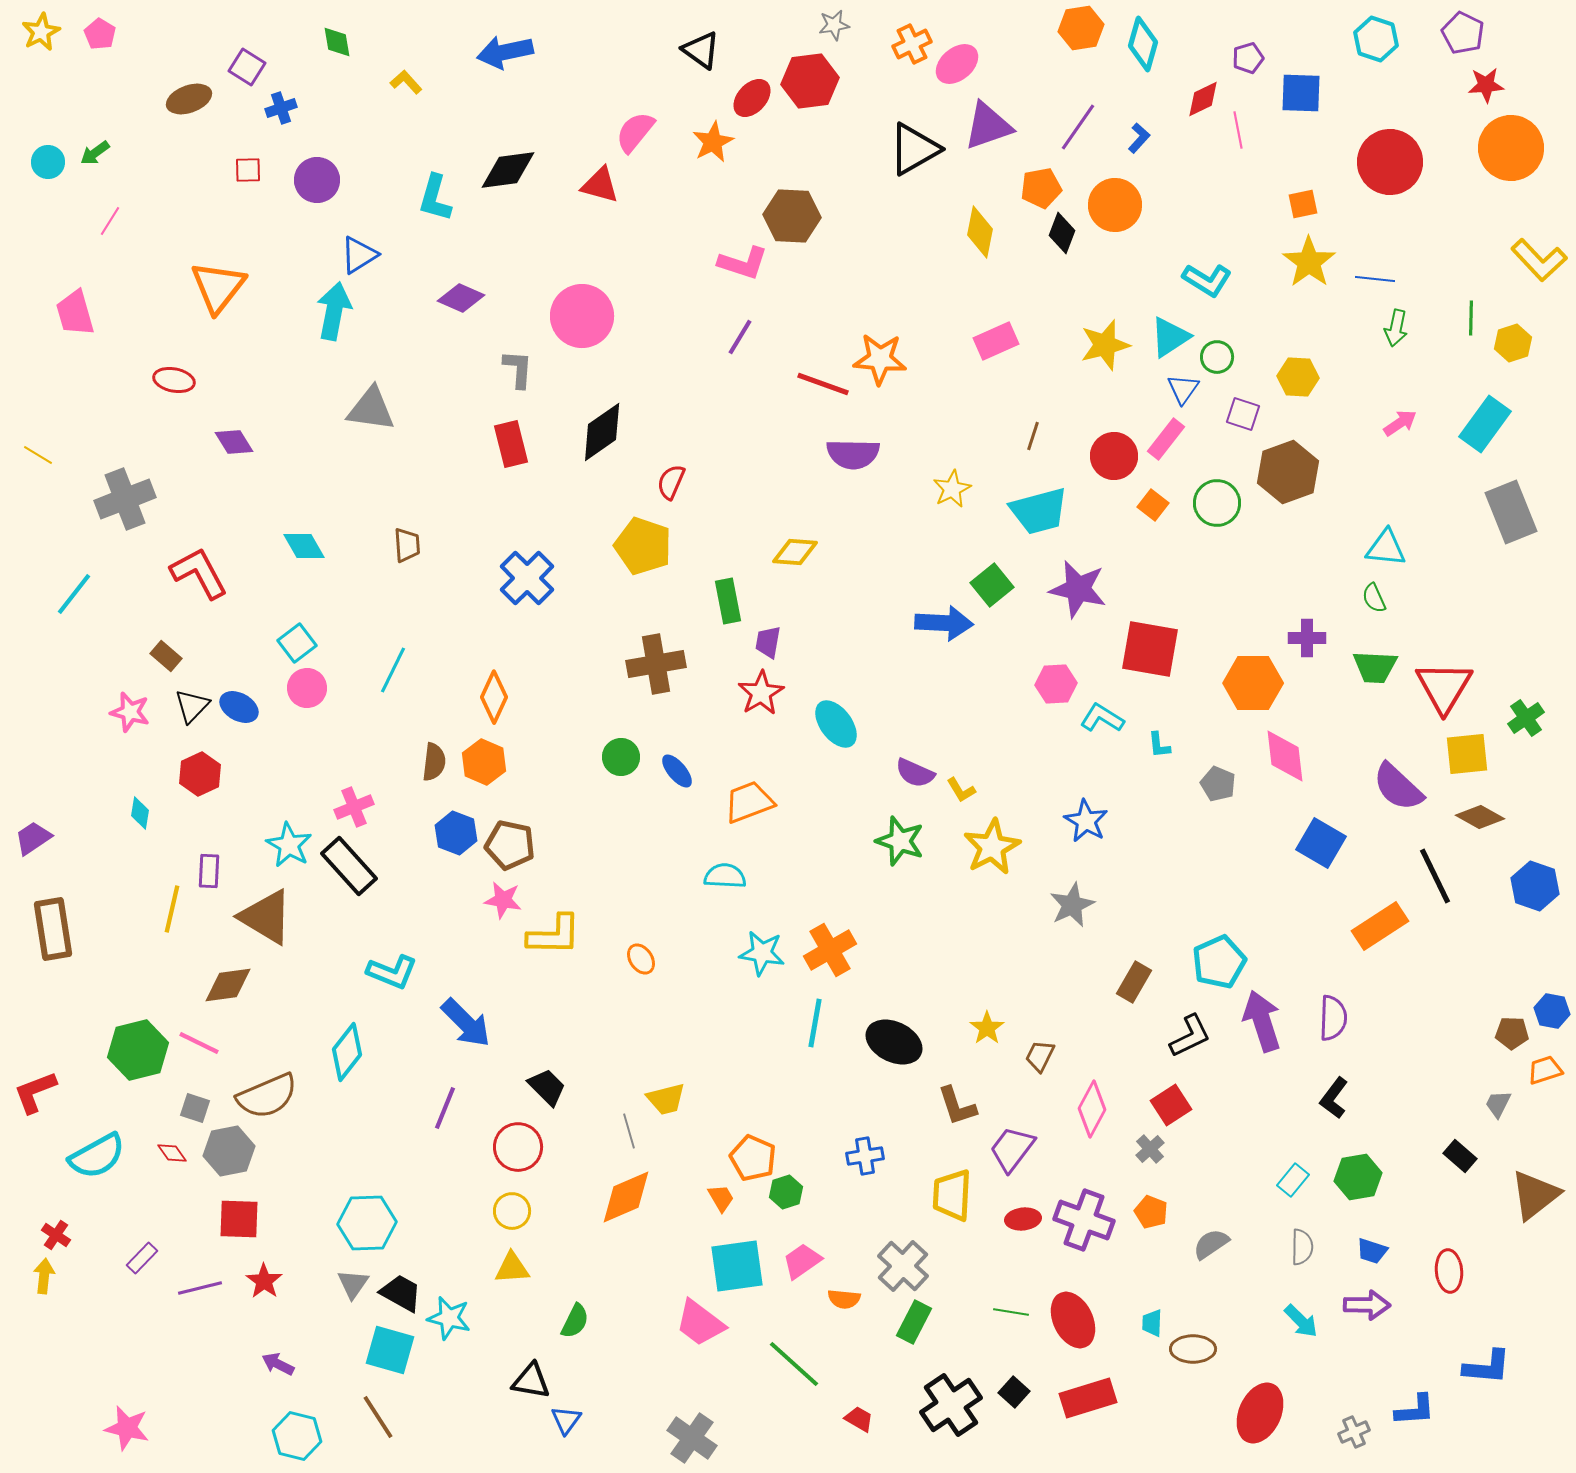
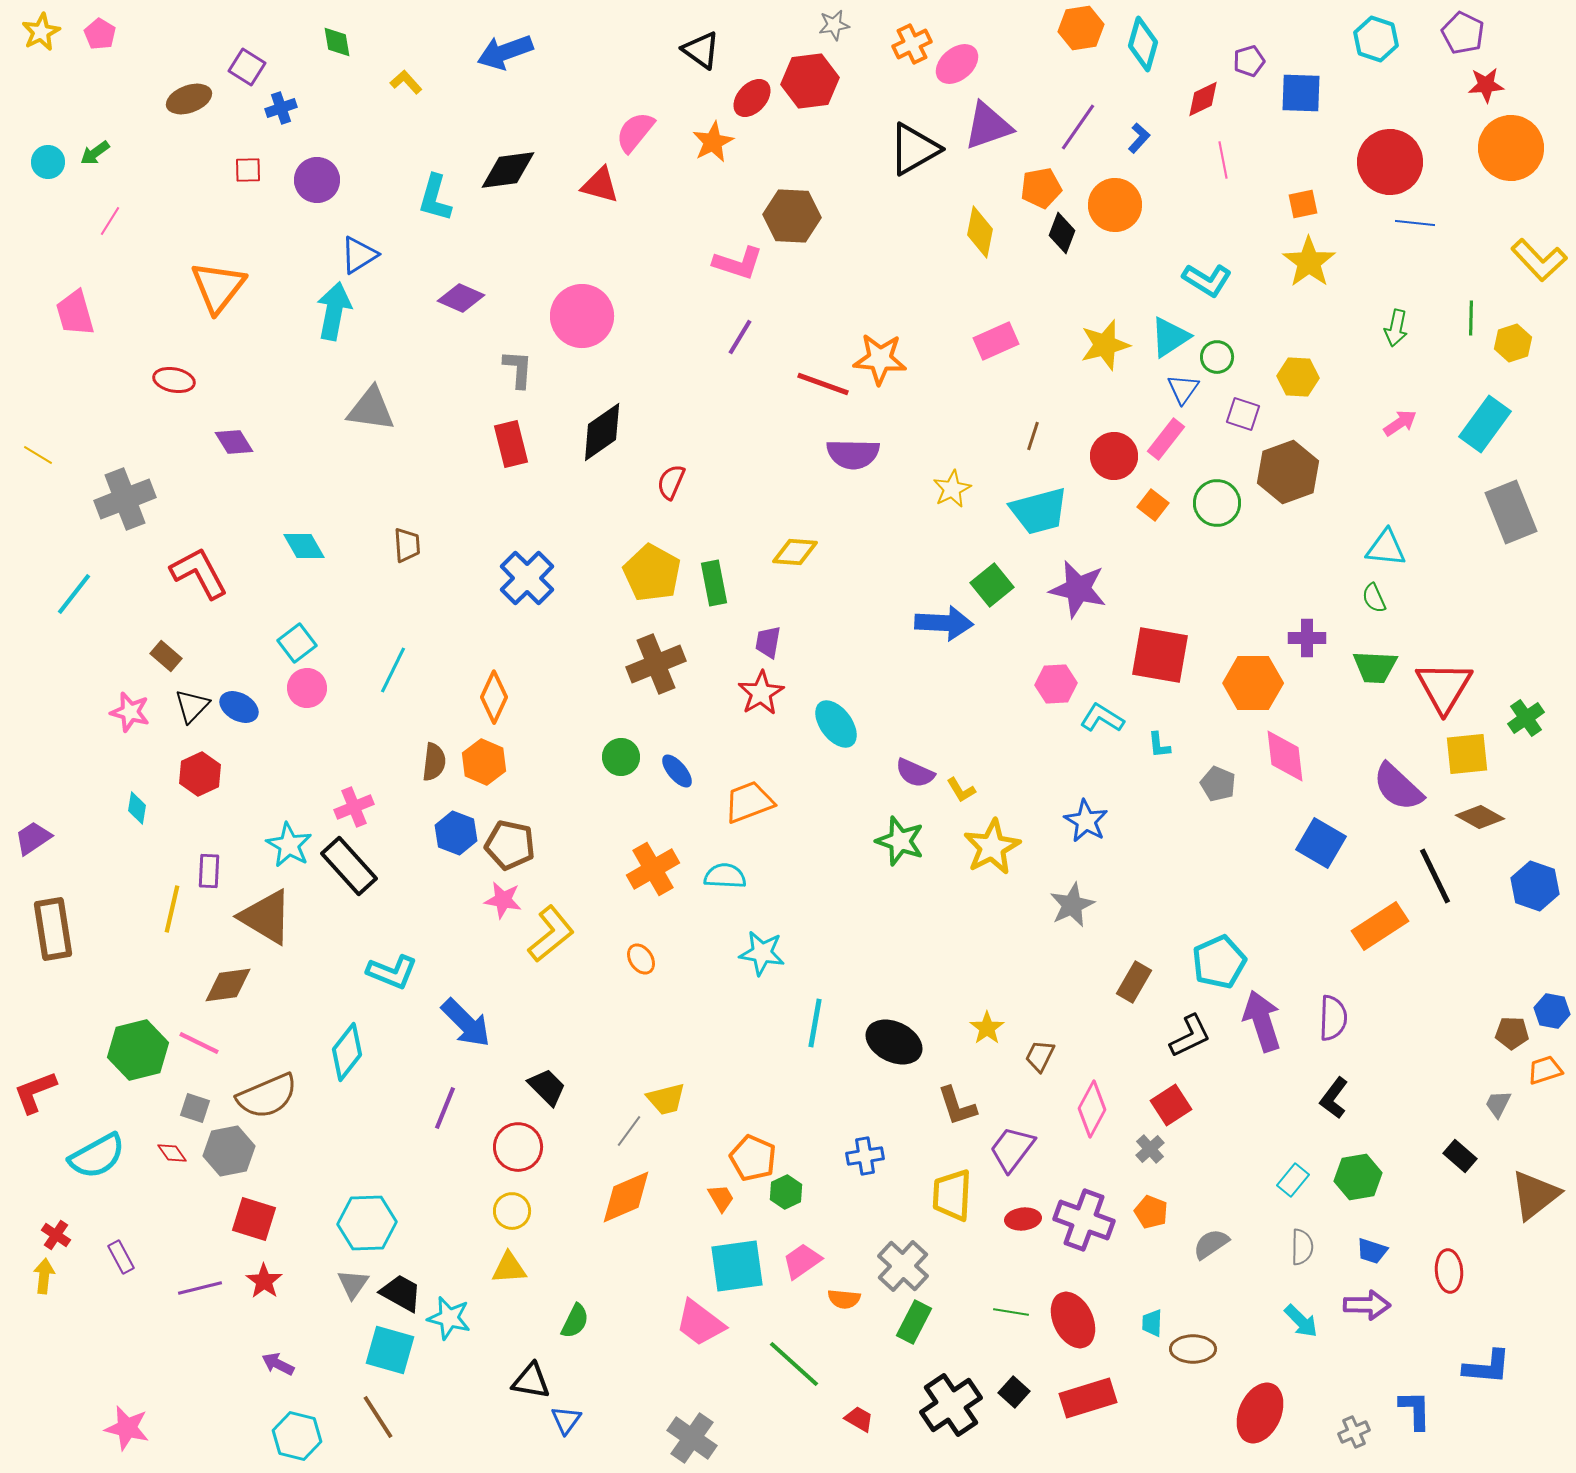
blue arrow at (505, 52): rotated 8 degrees counterclockwise
purple pentagon at (1248, 58): moved 1 px right, 3 px down
pink line at (1238, 130): moved 15 px left, 30 px down
pink L-shape at (743, 263): moved 5 px left
blue line at (1375, 279): moved 40 px right, 56 px up
yellow pentagon at (643, 546): moved 9 px right, 27 px down; rotated 10 degrees clockwise
green rectangle at (728, 601): moved 14 px left, 18 px up
red square at (1150, 649): moved 10 px right, 6 px down
brown cross at (656, 664): rotated 12 degrees counterclockwise
cyan diamond at (140, 813): moved 3 px left, 5 px up
yellow L-shape at (554, 935): moved 3 px left, 1 px up; rotated 40 degrees counterclockwise
orange cross at (830, 950): moved 177 px left, 81 px up
gray line at (629, 1131): rotated 52 degrees clockwise
green hexagon at (786, 1192): rotated 8 degrees counterclockwise
red square at (239, 1219): moved 15 px right; rotated 15 degrees clockwise
purple rectangle at (142, 1258): moved 21 px left, 1 px up; rotated 72 degrees counterclockwise
yellow triangle at (512, 1268): moved 3 px left
blue L-shape at (1415, 1410): rotated 87 degrees counterclockwise
